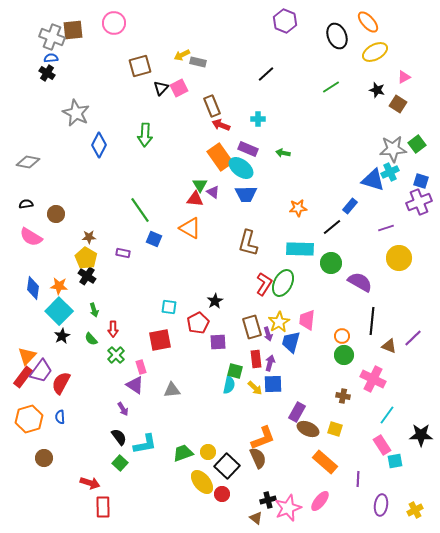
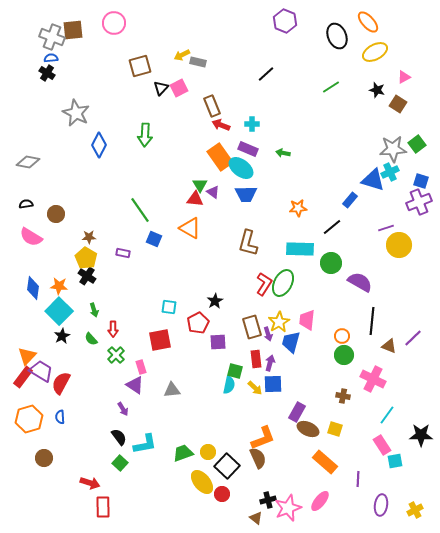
cyan cross at (258, 119): moved 6 px left, 5 px down
blue rectangle at (350, 206): moved 6 px up
yellow circle at (399, 258): moved 13 px up
purple trapezoid at (41, 371): rotated 95 degrees counterclockwise
